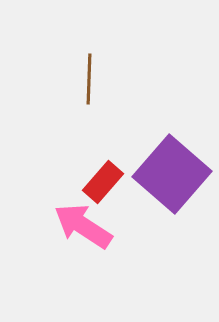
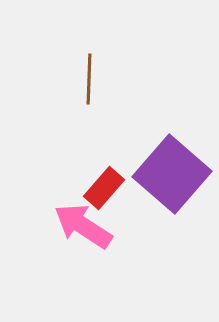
red rectangle: moved 1 px right, 6 px down
